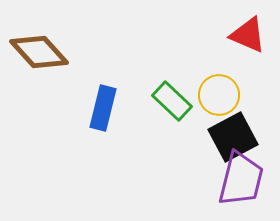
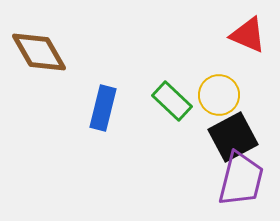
brown diamond: rotated 12 degrees clockwise
